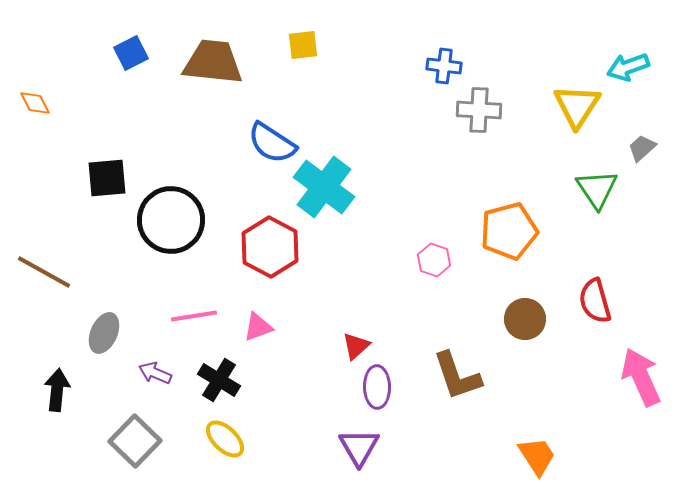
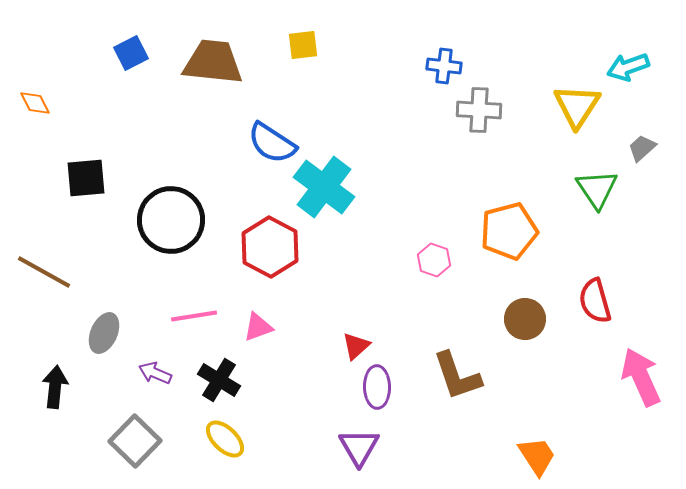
black square: moved 21 px left
black arrow: moved 2 px left, 3 px up
